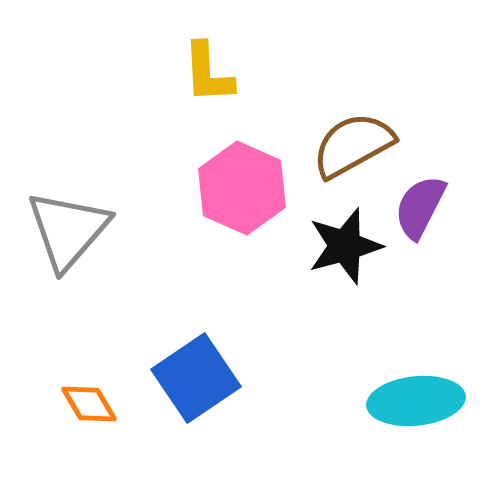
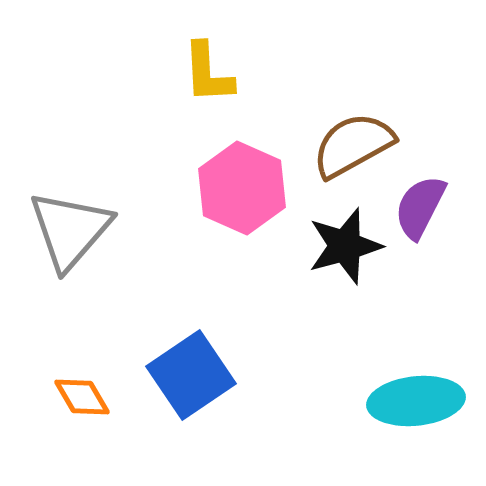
gray triangle: moved 2 px right
blue square: moved 5 px left, 3 px up
orange diamond: moved 7 px left, 7 px up
